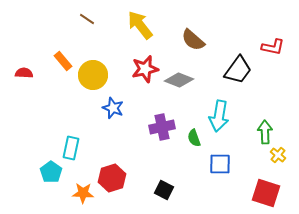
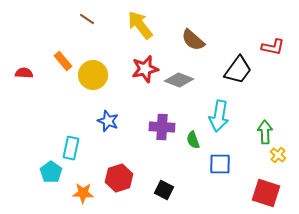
blue star: moved 5 px left, 13 px down
purple cross: rotated 15 degrees clockwise
green semicircle: moved 1 px left, 2 px down
red hexagon: moved 7 px right
